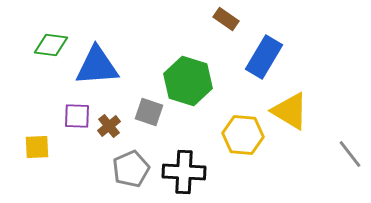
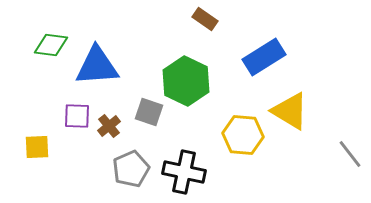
brown rectangle: moved 21 px left
blue rectangle: rotated 27 degrees clockwise
green hexagon: moved 2 px left; rotated 9 degrees clockwise
black cross: rotated 9 degrees clockwise
